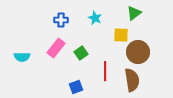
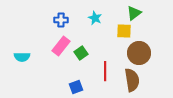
yellow square: moved 3 px right, 4 px up
pink rectangle: moved 5 px right, 2 px up
brown circle: moved 1 px right, 1 px down
